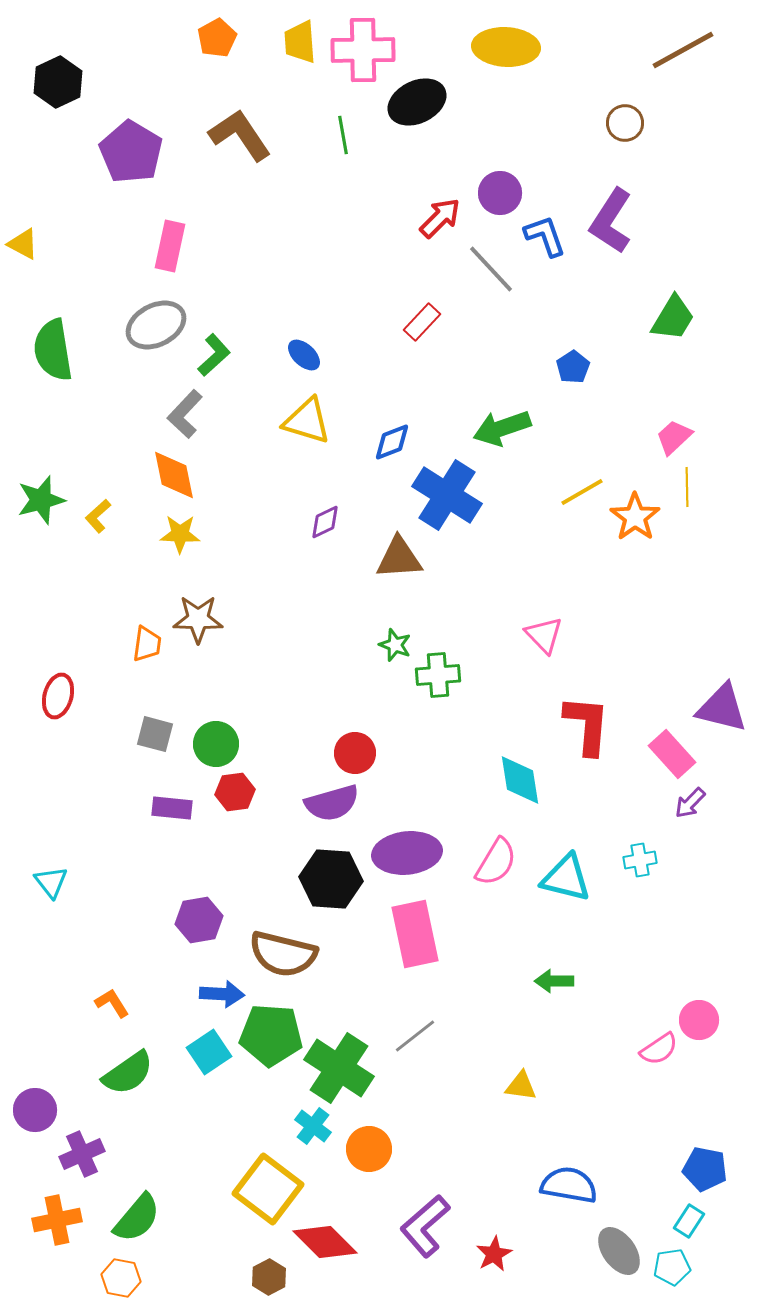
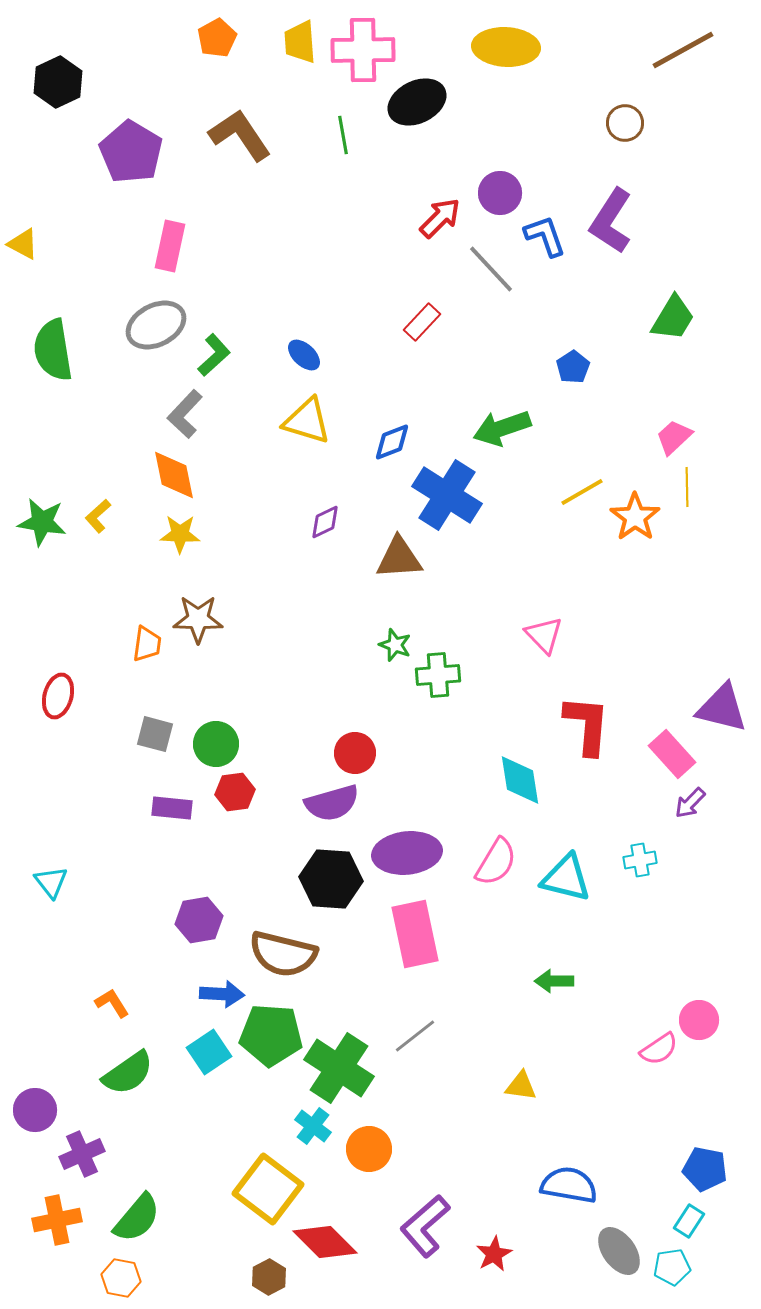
green star at (41, 500): moved 1 px right, 22 px down; rotated 24 degrees clockwise
